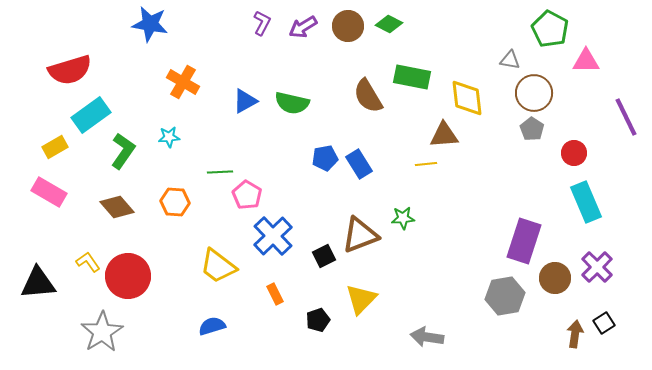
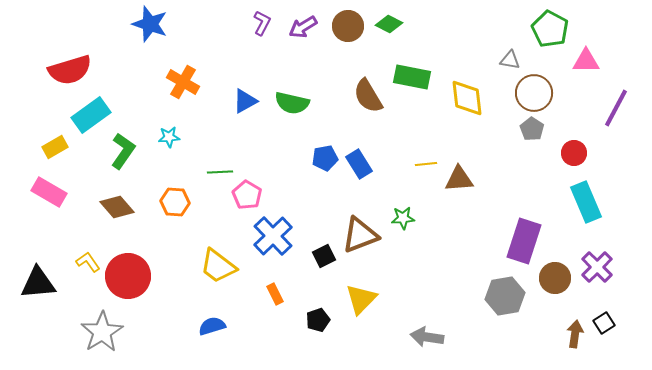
blue star at (150, 24): rotated 9 degrees clockwise
purple line at (626, 117): moved 10 px left, 9 px up; rotated 54 degrees clockwise
brown triangle at (444, 135): moved 15 px right, 44 px down
